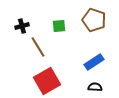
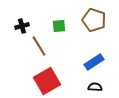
brown line: moved 1 px right, 1 px up
